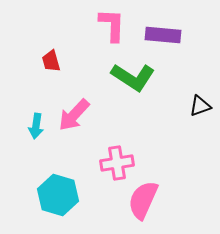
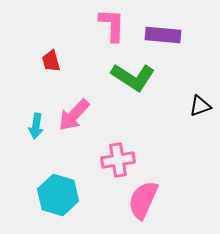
pink cross: moved 1 px right, 3 px up
